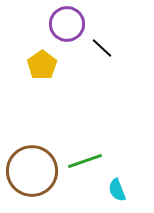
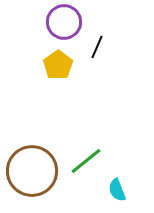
purple circle: moved 3 px left, 2 px up
black line: moved 5 px left, 1 px up; rotated 70 degrees clockwise
yellow pentagon: moved 16 px right
green line: moved 1 px right; rotated 20 degrees counterclockwise
